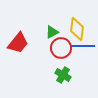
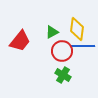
red trapezoid: moved 2 px right, 2 px up
red circle: moved 1 px right, 3 px down
